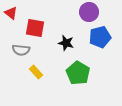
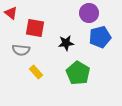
purple circle: moved 1 px down
black star: rotated 21 degrees counterclockwise
